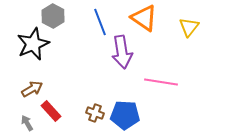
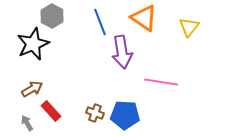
gray hexagon: moved 1 px left
